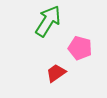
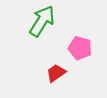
green arrow: moved 6 px left
